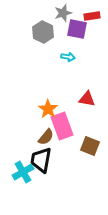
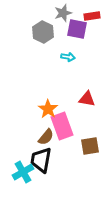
brown square: rotated 30 degrees counterclockwise
